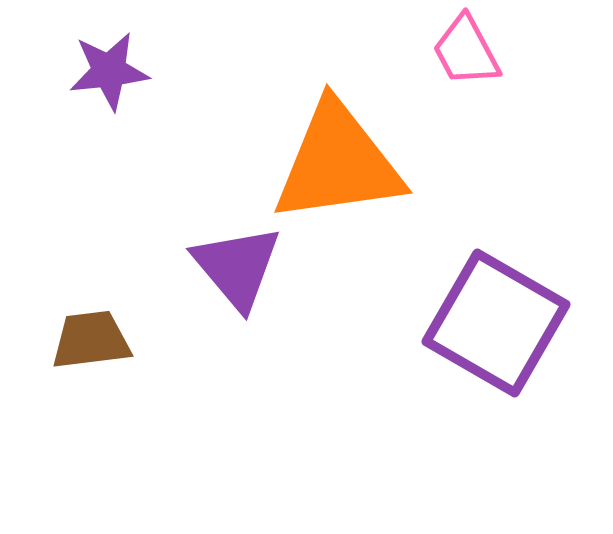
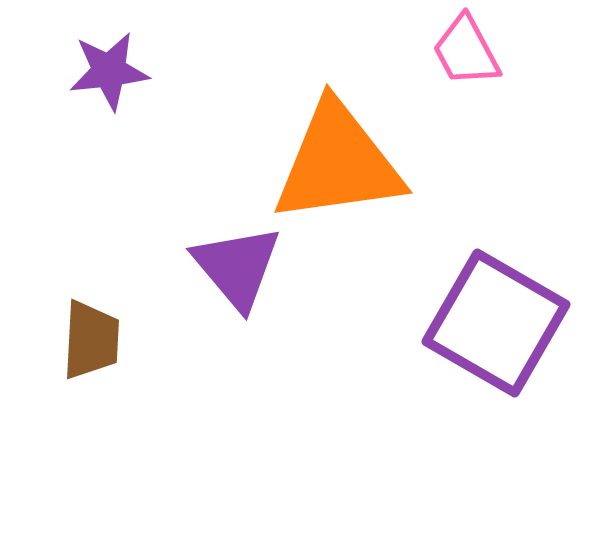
brown trapezoid: rotated 100 degrees clockwise
